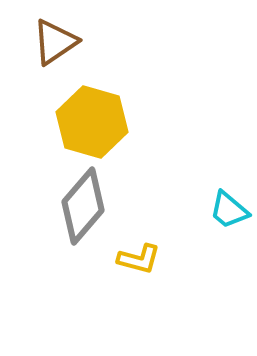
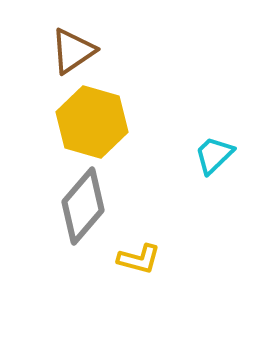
brown triangle: moved 18 px right, 9 px down
cyan trapezoid: moved 15 px left, 55 px up; rotated 96 degrees clockwise
